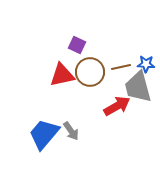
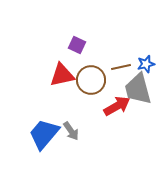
blue star: rotated 18 degrees counterclockwise
brown circle: moved 1 px right, 8 px down
gray trapezoid: moved 2 px down
